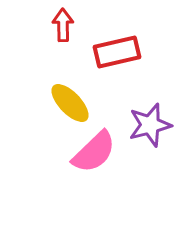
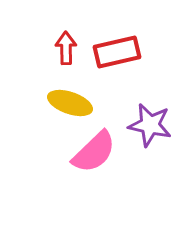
red arrow: moved 3 px right, 23 px down
yellow ellipse: rotated 27 degrees counterclockwise
purple star: rotated 27 degrees clockwise
